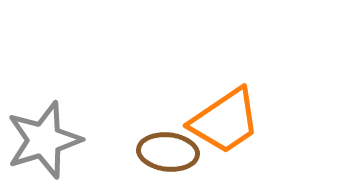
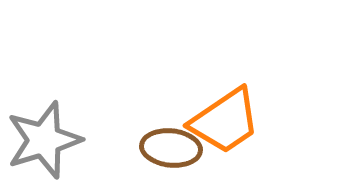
brown ellipse: moved 3 px right, 4 px up
